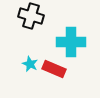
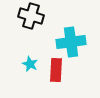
cyan cross: rotated 8 degrees counterclockwise
red rectangle: moved 2 px right, 1 px down; rotated 70 degrees clockwise
